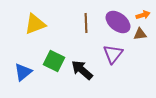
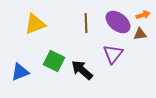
blue triangle: moved 3 px left; rotated 18 degrees clockwise
